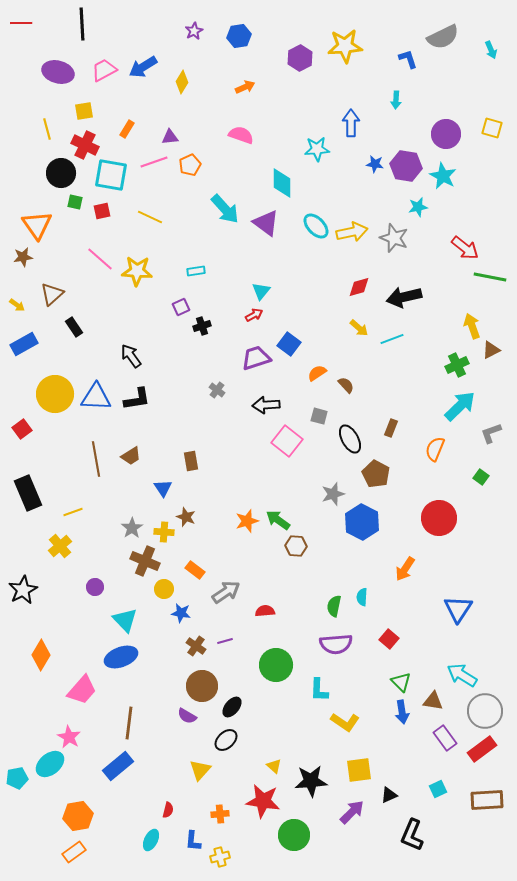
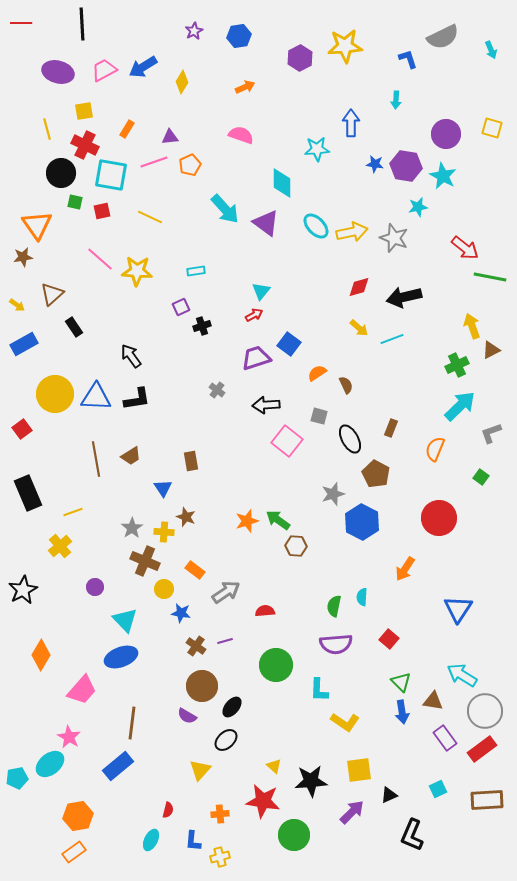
brown semicircle at (346, 385): rotated 18 degrees clockwise
brown line at (129, 723): moved 3 px right
